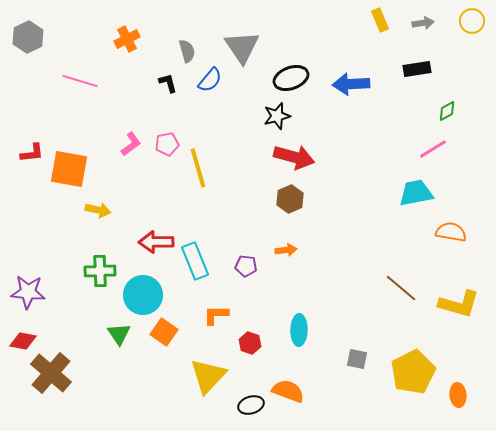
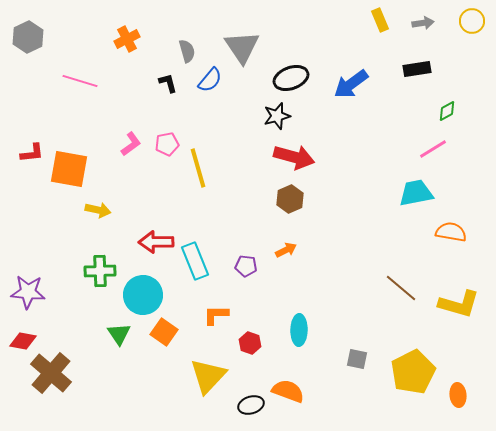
blue arrow at (351, 84): rotated 33 degrees counterclockwise
orange arrow at (286, 250): rotated 20 degrees counterclockwise
